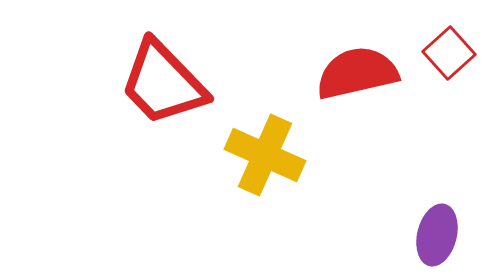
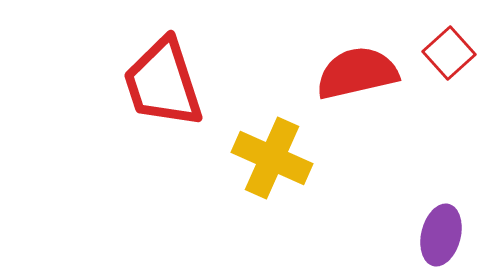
red trapezoid: rotated 26 degrees clockwise
yellow cross: moved 7 px right, 3 px down
purple ellipse: moved 4 px right
